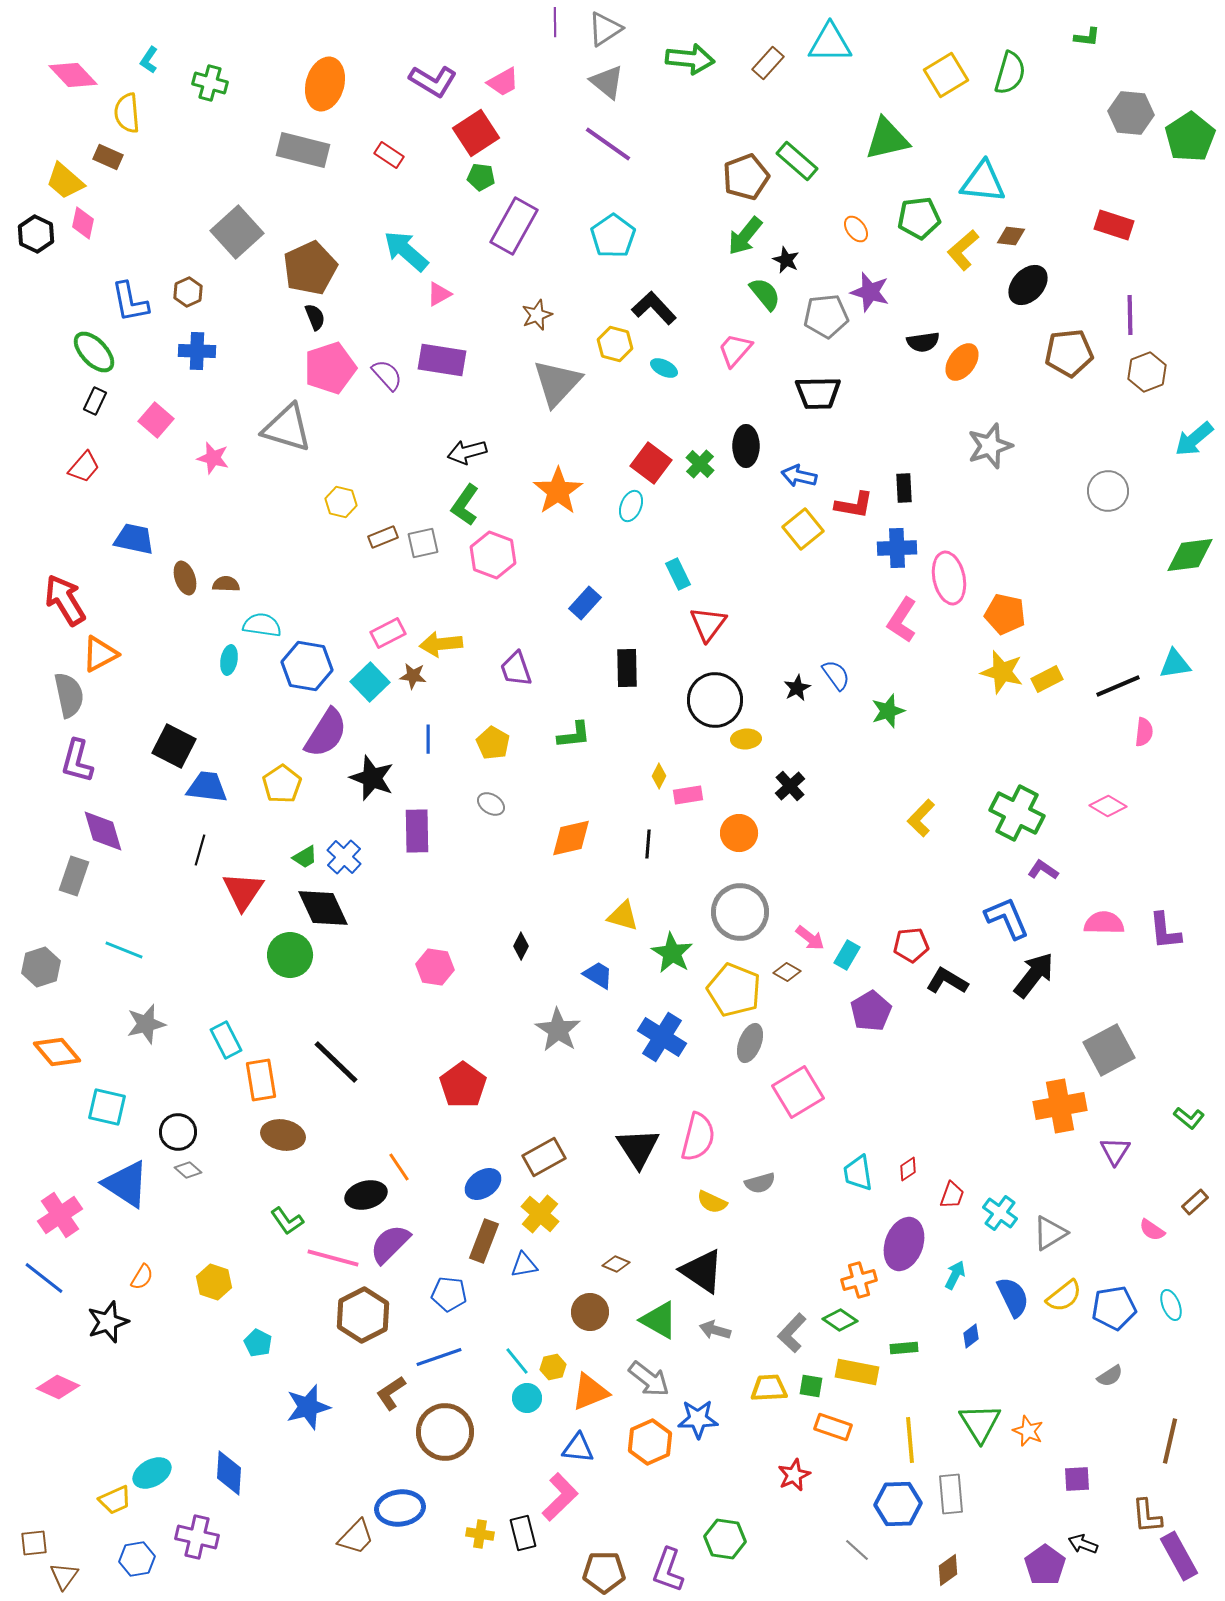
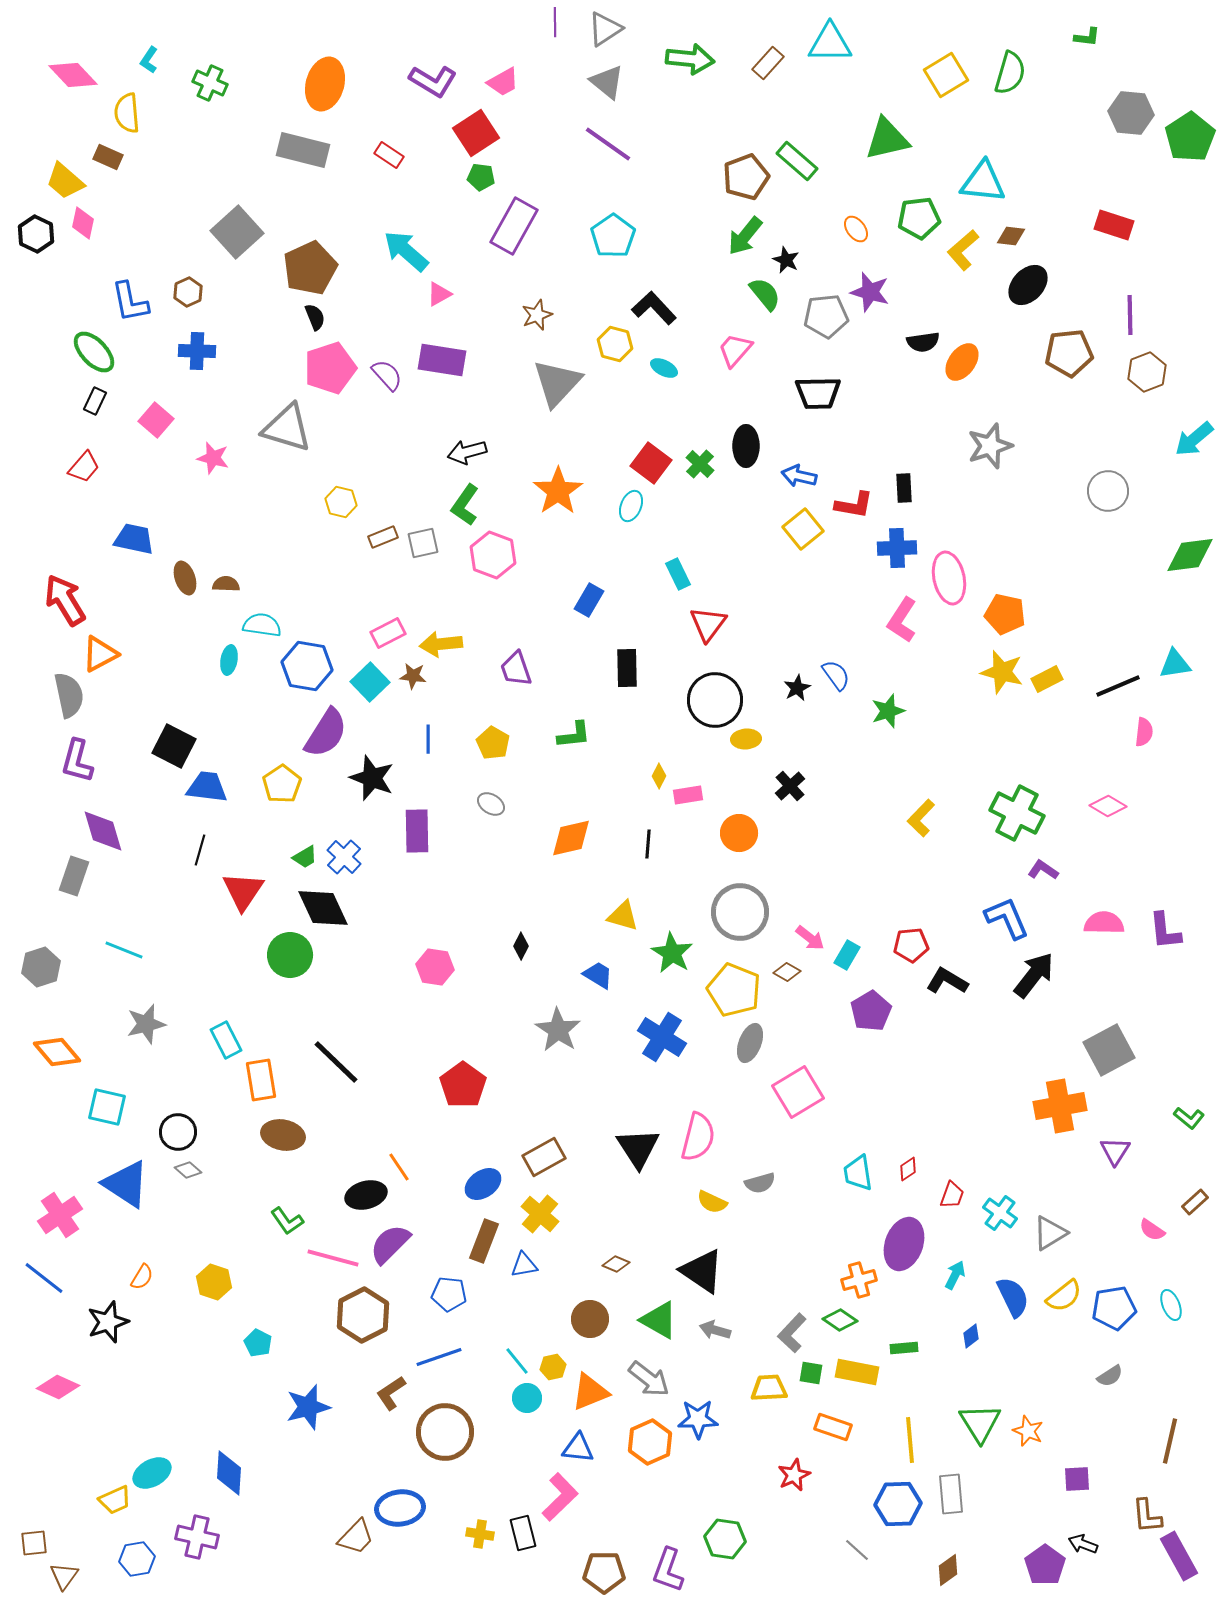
green cross at (210, 83): rotated 8 degrees clockwise
blue rectangle at (585, 603): moved 4 px right, 3 px up; rotated 12 degrees counterclockwise
brown circle at (590, 1312): moved 7 px down
green square at (811, 1386): moved 13 px up
